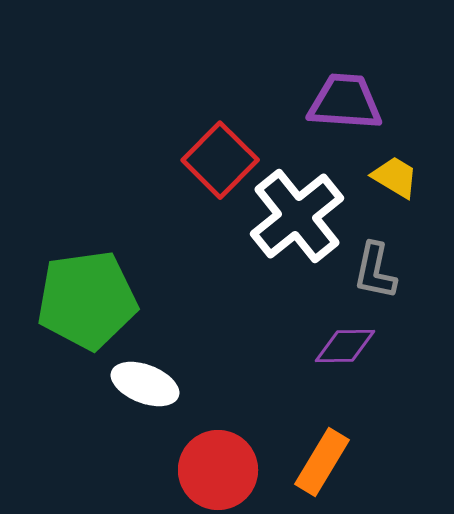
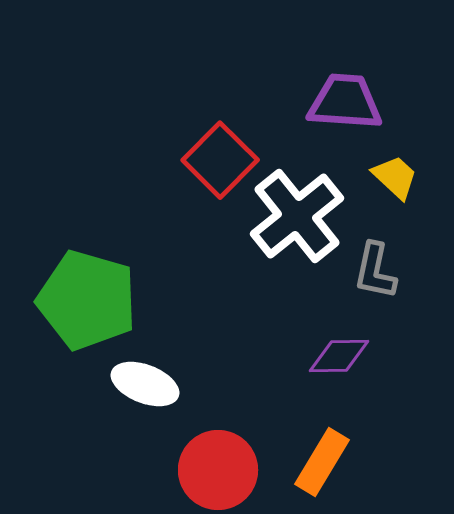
yellow trapezoid: rotated 12 degrees clockwise
green pentagon: rotated 24 degrees clockwise
purple diamond: moved 6 px left, 10 px down
